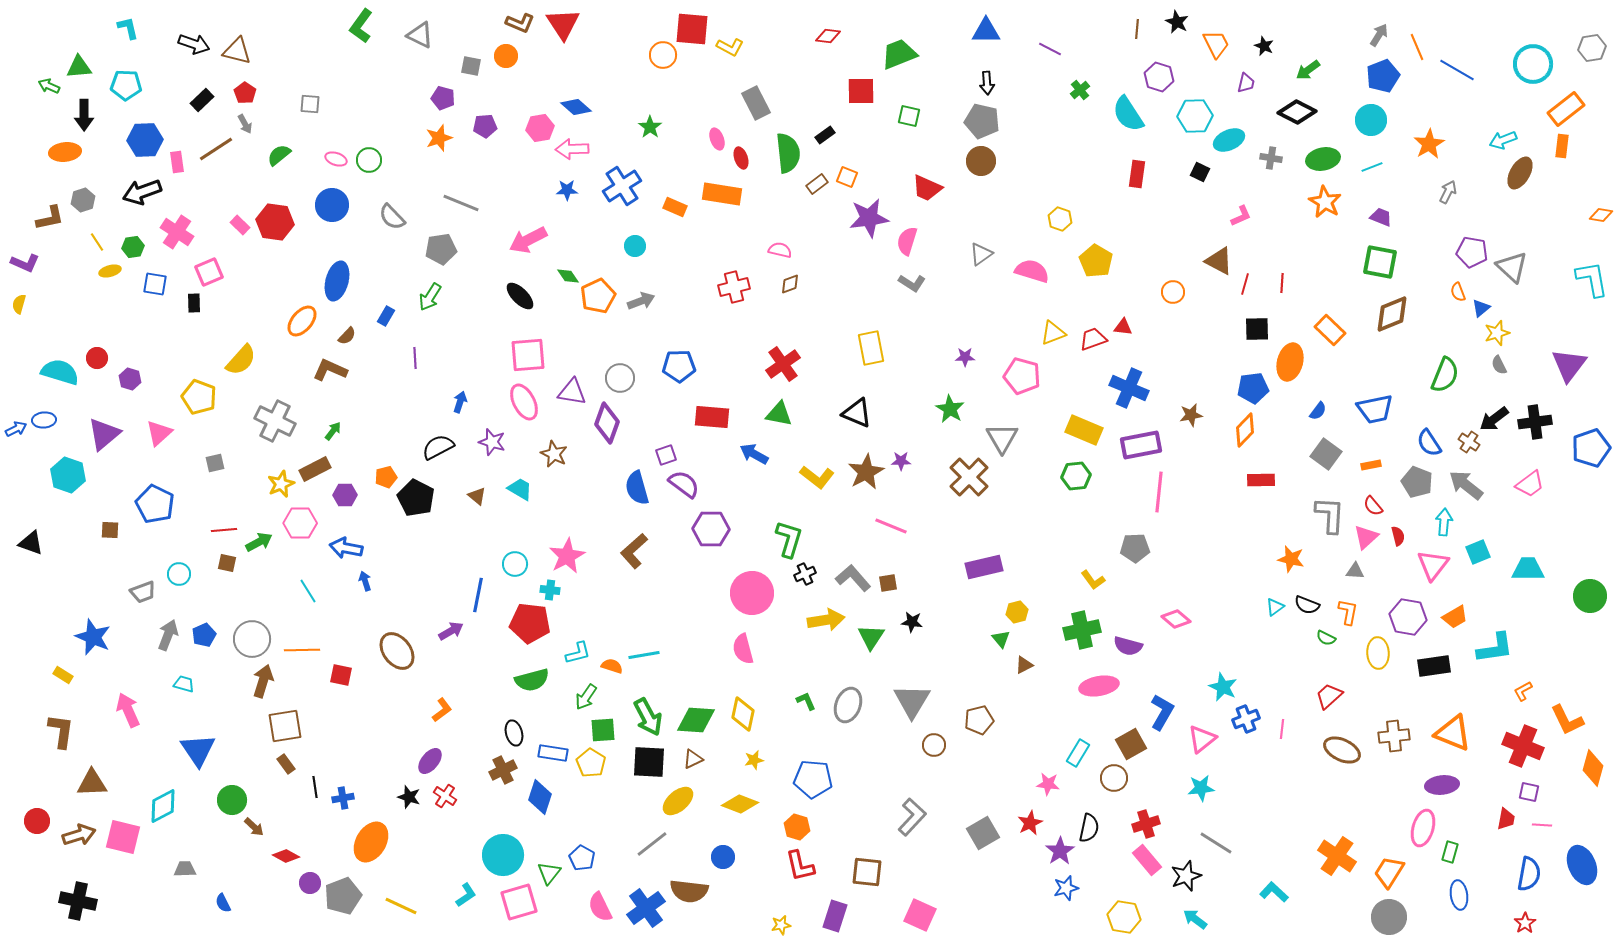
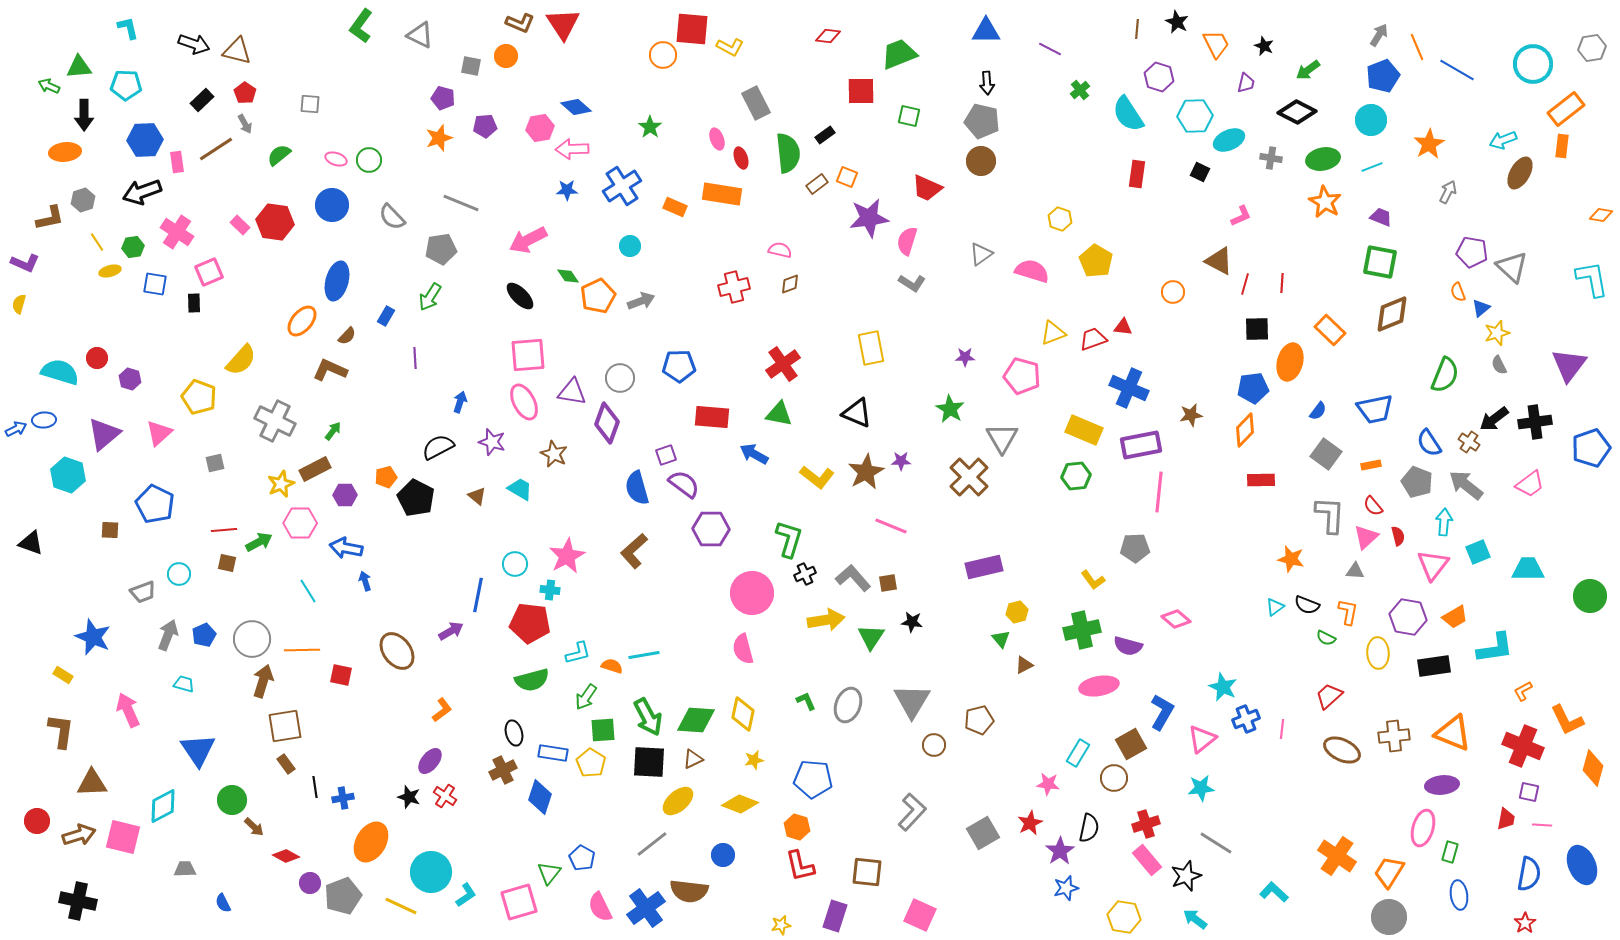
cyan circle at (635, 246): moved 5 px left
gray L-shape at (912, 817): moved 5 px up
cyan circle at (503, 855): moved 72 px left, 17 px down
blue circle at (723, 857): moved 2 px up
